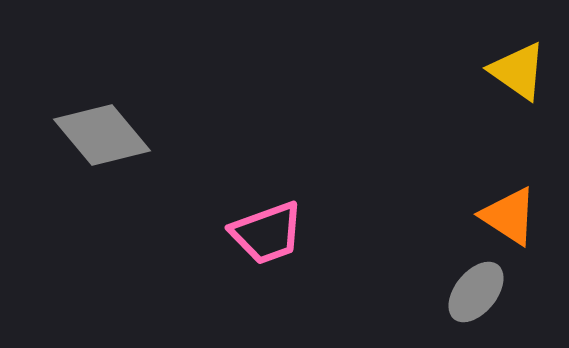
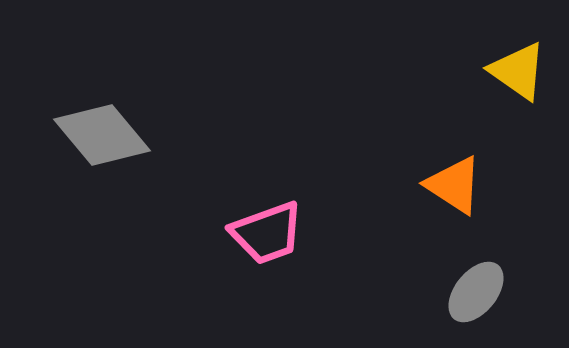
orange triangle: moved 55 px left, 31 px up
